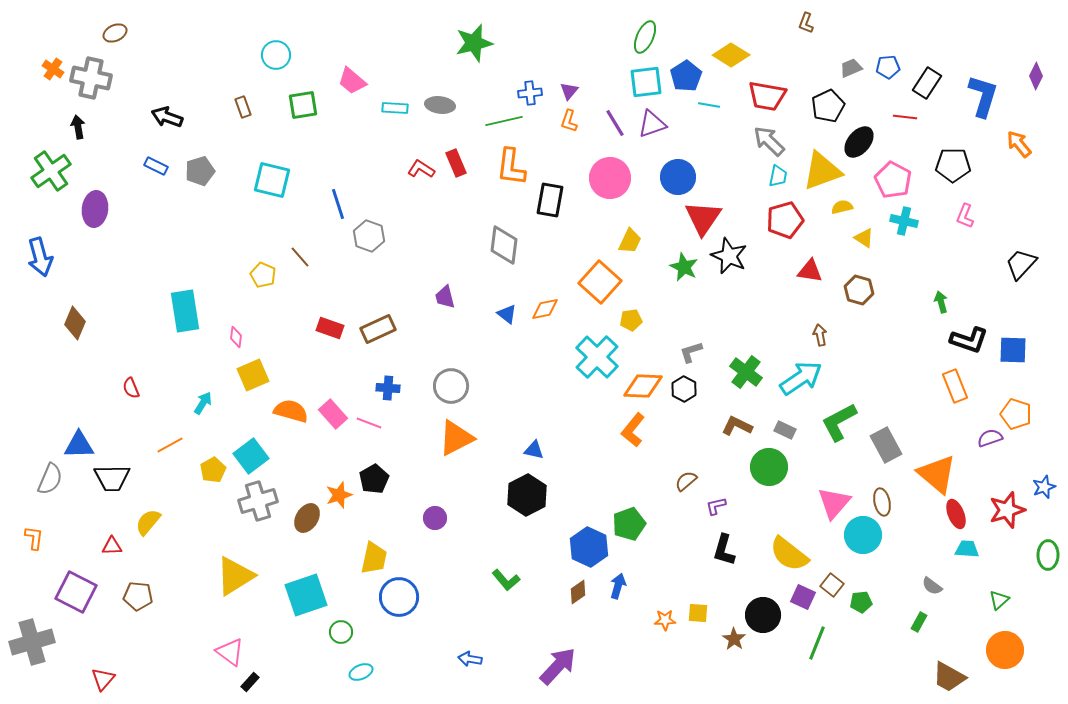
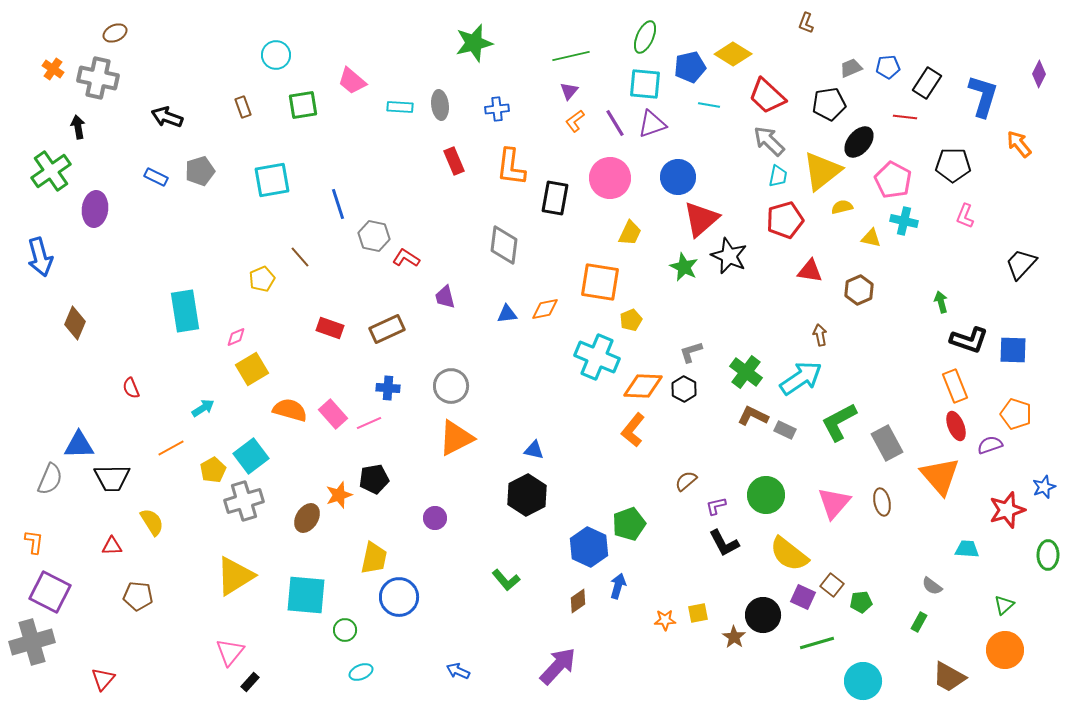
yellow diamond at (731, 55): moved 2 px right, 1 px up
blue pentagon at (686, 76): moved 4 px right, 9 px up; rotated 20 degrees clockwise
purple diamond at (1036, 76): moved 3 px right, 2 px up
gray cross at (91, 78): moved 7 px right
cyan square at (646, 82): moved 1 px left, 2 px down; rotated 12 degrees clockwise
blue cross at (530, 93): moved 33 px left, 16 px down
red trapezoid at (767, 96): rotated 33 degrees clockwise
gray ellipse at (440, 105): rotated 76 degrees clockwise
black pentagon at (828, 106): moved 1 px right, 2 px up; rotated 16 degrees clockwise
cyan rectangle at (395, 108): moved 5 px right, 1 px up
green line at (504, 121): moved 67 px right, 65 px up
orange L-shape at (569, 121): moved 6 px right; rotated 35 degrees clockwise
red rectangle at (456, 163): moved 2 px left, 2 px up
blue rectangle at (156, 166): moved 11 px down
red L-shape at (421, 169): moved 15 px left, 89 px down
yellow triangle at (822, 171): rotated 18 degrees counterclockwise
cyan square at (272, 180): rotated 24 degrees counterclockwise
black rectangle at (550, 200): moved 5 px right, 2 px up
red triangle at (703, 218): moved 2 px left, 1 px down; rotated 15 degrees clockwise
gray hexagon at (369, 236): moved 5 px right; rotated 8 degrees counterclockwise
yellow triangle at (864, 238): moved 7 px right; rotated 20 degrees counterclockwise
yellow trapezoid at (630, 241): moved 8 px up
yellow pentagon at (263, 275): moved 1 px left, 4 px down; rotated 25 degrees clockwise
orange square at (600, 282): rotated 33 degrees counterclockwise
brown hexagon at (859, 290): rotated 20 degrees clockwise
blue triangle at (507, 314): rotated 45 degrees counterclockwise
yellow pentagon at (631, 320): rotated 15 degrees counterclockwise
brown rectangle at (378, 329): moved 9 px right
pink diamond at (236, 337): rotated 60 degrees clockwise
cyan cross at (597, 357): rotated 21 degrees counterclockwise
yellow square at (253, 375): moved 1 px left, 6 px up; rotated 8 degrees counterclockwise
cyan arrow at (203, 403): moved 5 px down; rotated 25 degrees clockwise
orange semicircle at (291, 411): moved 1 px left, 1 px up
pink line at (369, 423): rotated 45 degrees counterclockwise
brown L-shape at (737, 426): moved 16 px right, 10 px up
purple semicircle at (990, 438): moved 7 px down
orange line at (170, 445): moved 1 px right, 3 px down
gray rectangle at (886, 445): moved 1 px right, 2 px up
green circle at (769, 467): moved 3 px left, 28 px down
orange triangle at (937, 474): moved 3 px right, 2 px down; rotated 9 degrees clockwise
black pentagon at (374, 479): rotated 20 degrees clockwise
gray cross at (258, 501): moved 14 px left
red ellipse at (956, 514): moved 88 px up
yellow semicircle at (148, 522): moved 4 px right; rotated 108 degrees clockwise
cyan circle at (863, 535): moved 146 px down
orange L-shape at (34, 538): moved 4 px down
black L-shape at (724, 550): moved 7 px up; rotated 44 degrees counterclockwise
purple square at (76, 592): moved 26 px left
brown diamond at (578, 592): moved 9 px down
cyan square at (306, 595): rotated 24 degrees clockwise
green triangle at (999, 600): moved 5 px right, 5 px down
yellow square at (698, 613): rotated 15 degrees counterclockwise
green circle at (341, 632): moved 4 px right, 2 px up
brown star at (734, 639): moved 2 px up
green line at (817, 643): rotated 52 degrees clockwise
pink triangle at (230, 652): rotated 32 degrees clockwise
blue arrow at (470, 659): moved 12 px left, 12 px down; rotated 15 degrees clockwise
